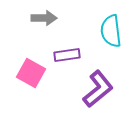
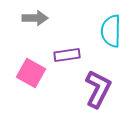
gray arrow: moved 9 px left
cyan semicircle: rotated 8 degrees clockwise
purple L-shape: rotated 24 degrees counterclockwise
